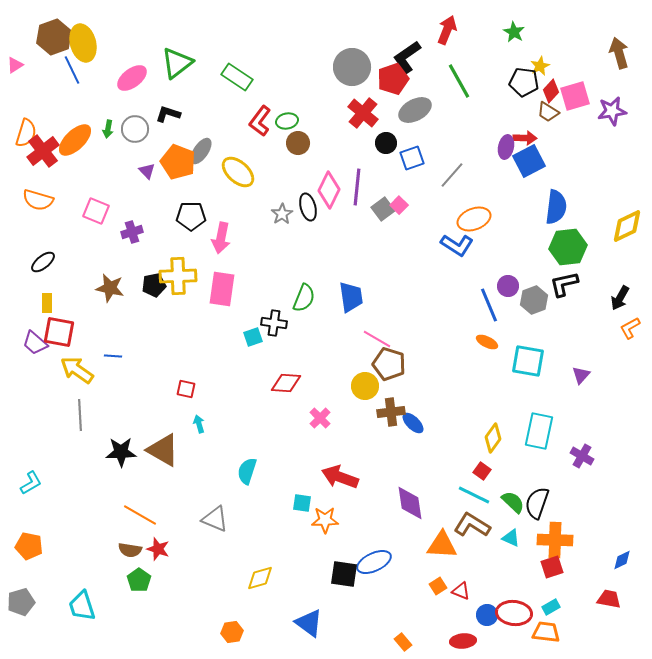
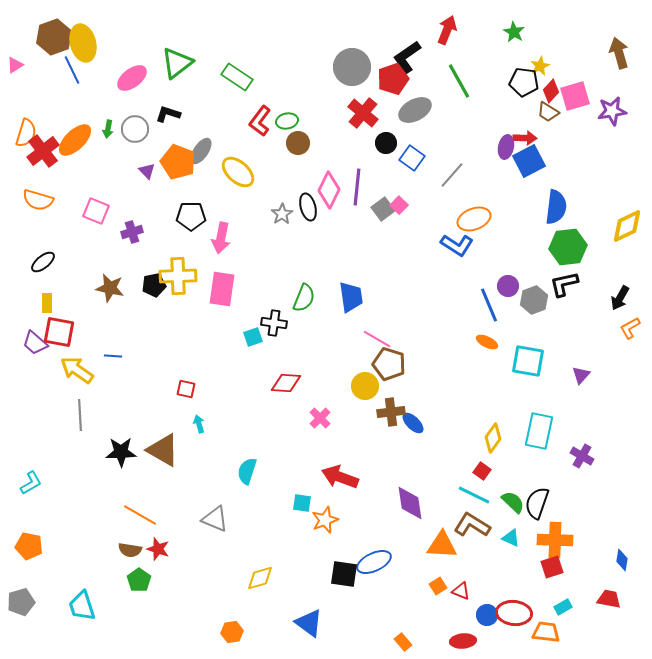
blue square at (412, 158): rotated 35 degrees counterclockwise
orange star at (325, 520): rotated 20 degrees counterclockwise
blue diamond at (622, 560): rotated 55 degrees counterclockwise
cyan rectangle at (551, 607): moved 12 px right
